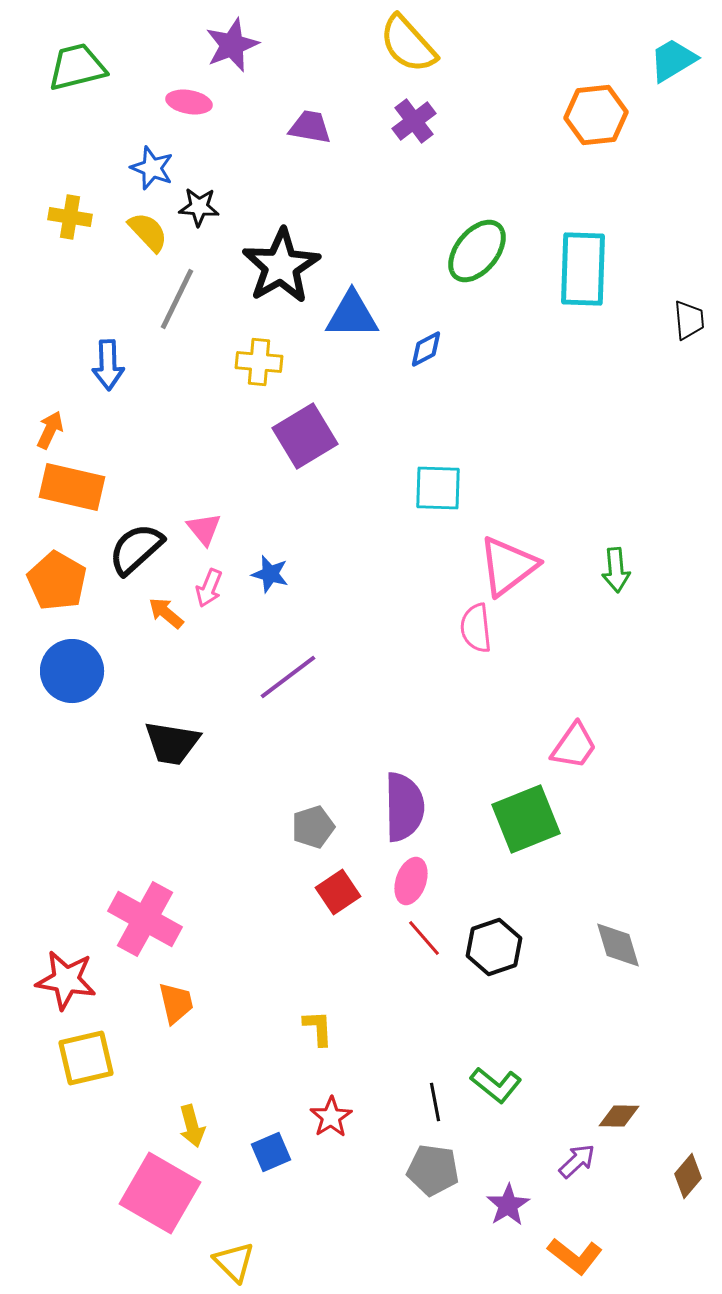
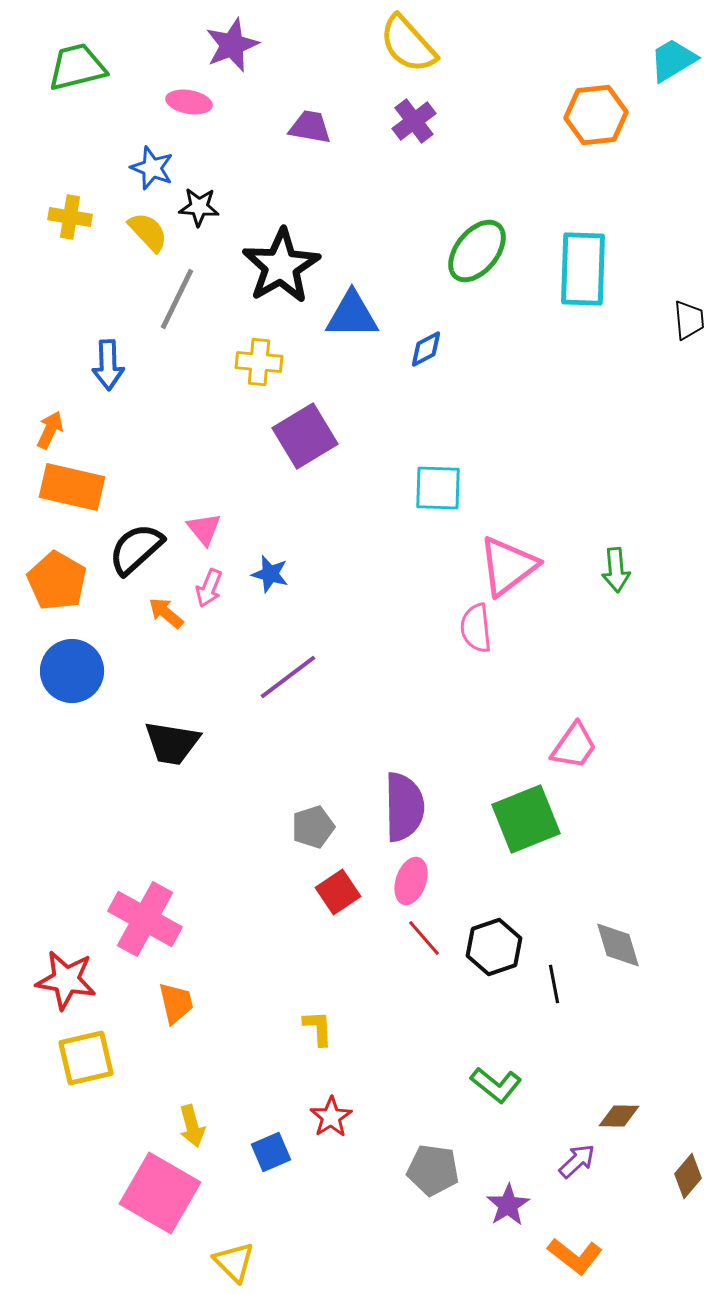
black line at (435, 1102): moved 119 px right, 118 px up
